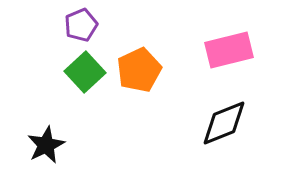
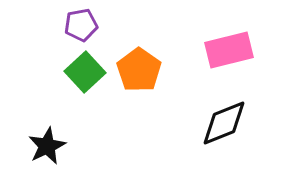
purple pentagon: rotated 12 degrees clockwise
orange pentagon: rotated 12 degrees counterclockwise
black star: moved 1 px right, 1 px down
